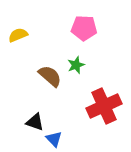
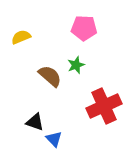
yellow semicircle: moved 3 px right, 2 px down
